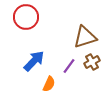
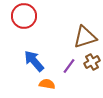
red circle: moved 2 px left, 1 px up
blue arrow: rotated 85 degrees counterclockwise
orange semicircle: moved 2 px left; rotated 105 degrees counterclockwise
